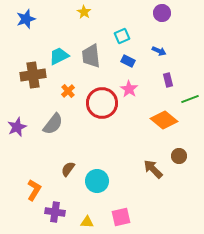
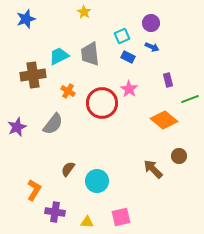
purple circle: moved 11 px left, 10 px down
blue arrow: moved 7 px left, 4 px up
gray trapezoid: moved 1 px left, 2 px up
blue rectangle: moved 4 px up
orange cross: rotated 16 degrees counterclockwise
